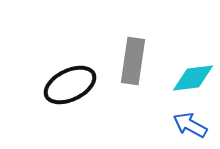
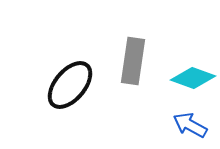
cyan diamond: rotated 27 degrees clockwise
black ellipse: rotated 24 degrees counterclockwise
